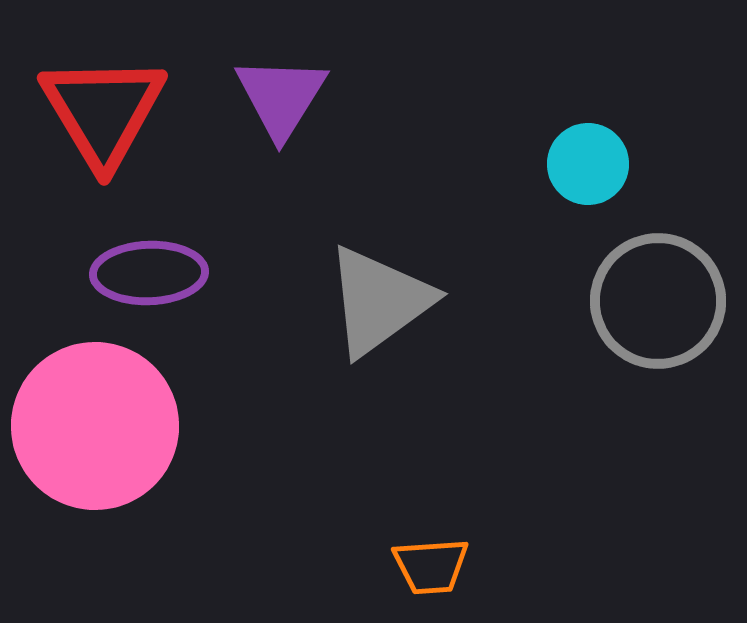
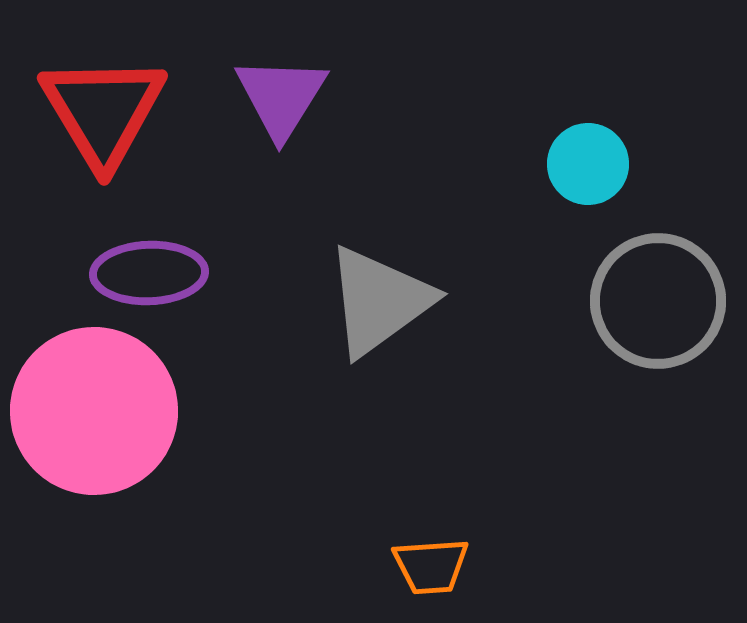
pink circle: moved 1 px left, 15 px up
